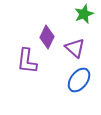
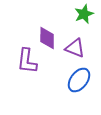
purple diamond: moved 1 px down; rotated 25 degrees counterclockwise
purple triangle: rotated 20 degrees counterclockwise
